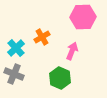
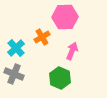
pink hexagon: moved 18 px left
